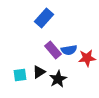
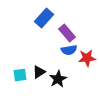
purple rectangle: moved 14 px right, 17 px up
